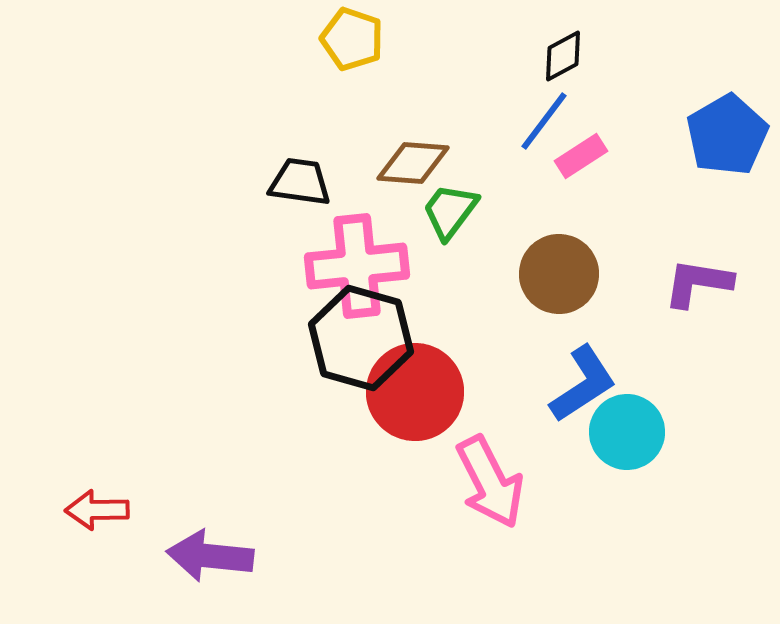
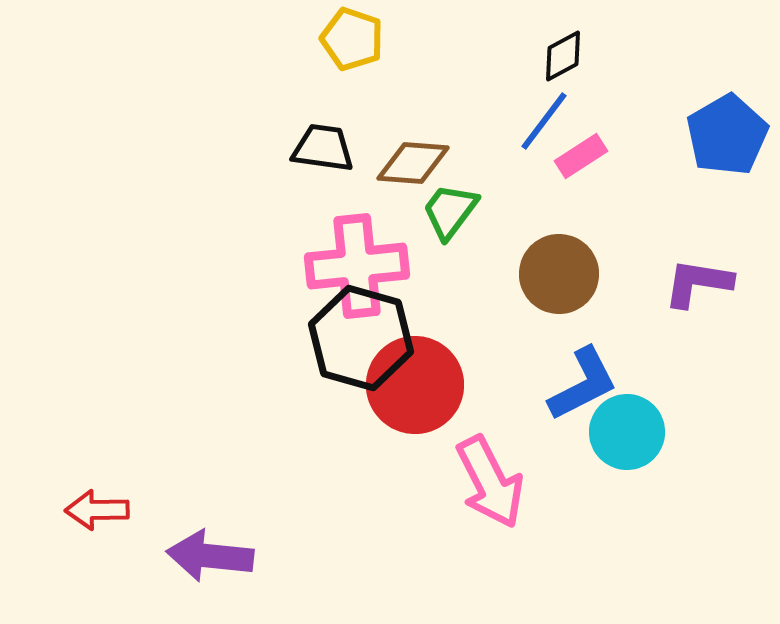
black trapezoid: moved 23 px right, 34 px up
blue L-shape: rotated 6 degrees clockwise
red circle: moved 7 px up
